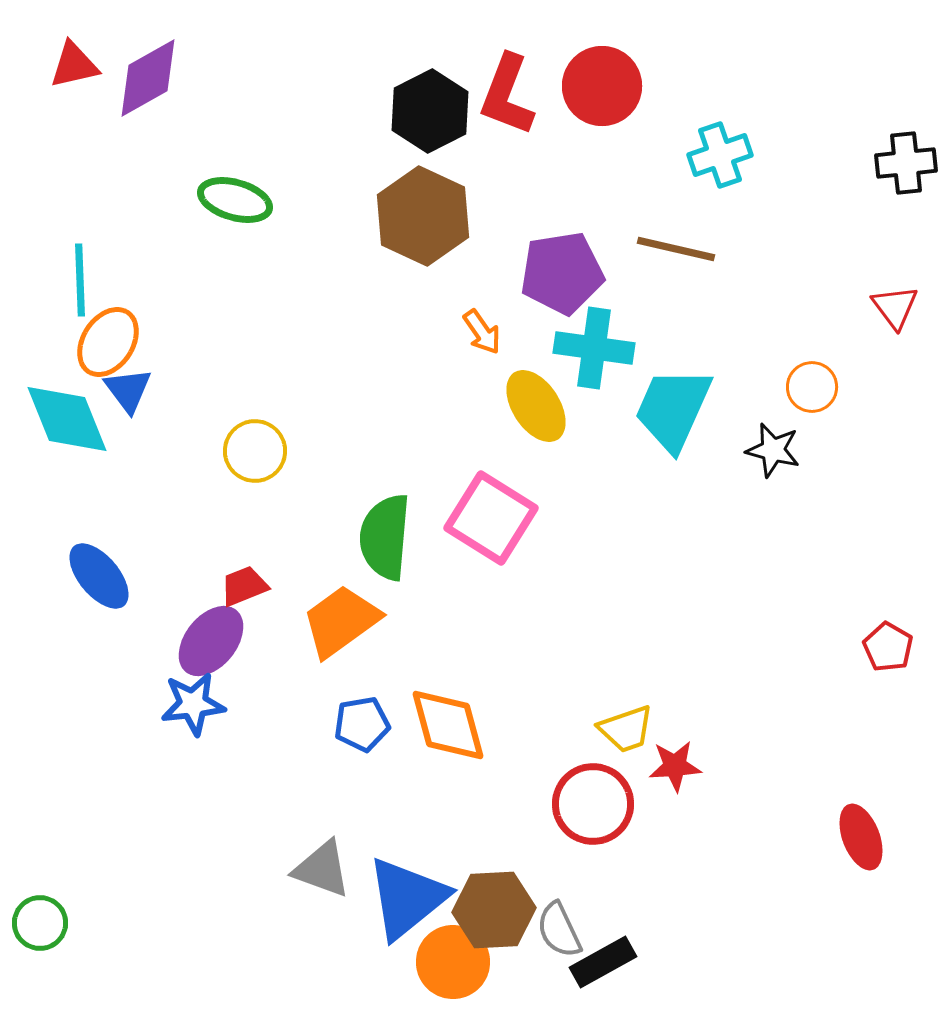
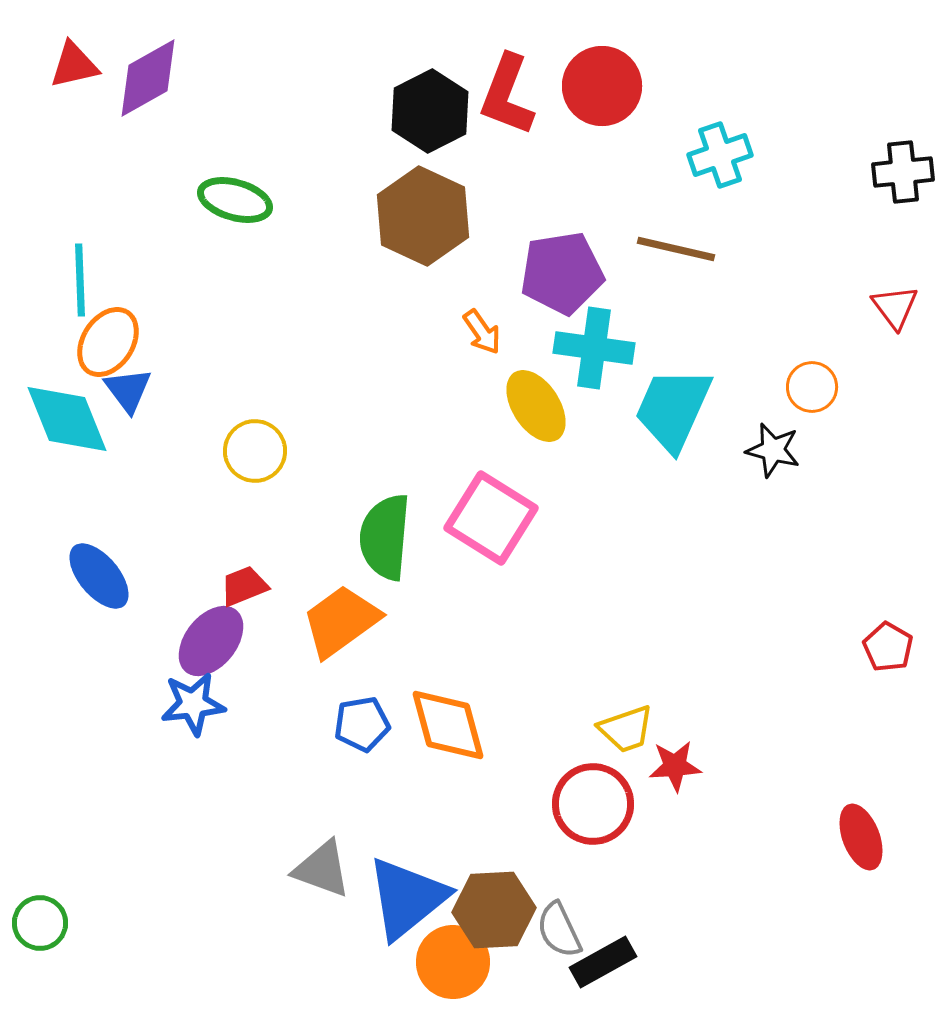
black cross at (906, 163): moved 3 px left, 9 px down
